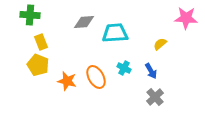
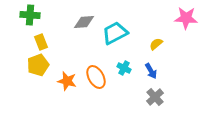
cyan trapezoid: rotated 24 degrees counterclockwise
yellow semicircle: moved 4 px left
yellow pentagon: rotated 30 degrees clockwise
